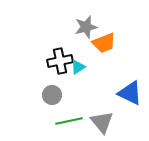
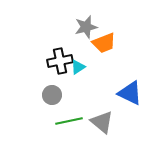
gray triangle: rotated 10 degrees counterclockwise
